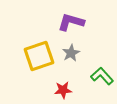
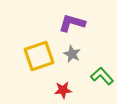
purple L-shape: moved 1 px right, 1 px down
gray star: moved 1 px right, 1 px down; rotated 18 degrees counterclockwise
